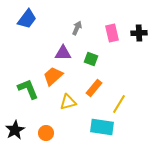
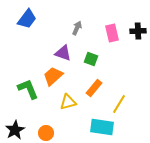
black cross: moved 1 px left, 2 px up
purple triangle: rotated 18 degrees clockwise
